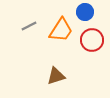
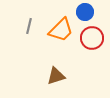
gray line: rotated 49 degrees counterclockwise
orange trapezoid: rotated 12 degrees clockwise
red circle: moved 2 px up
